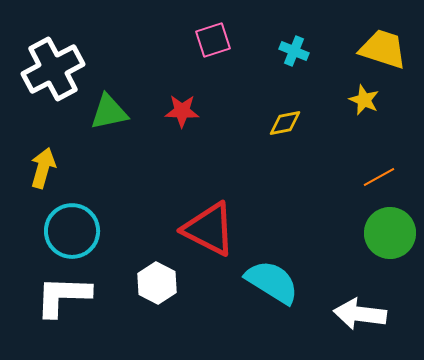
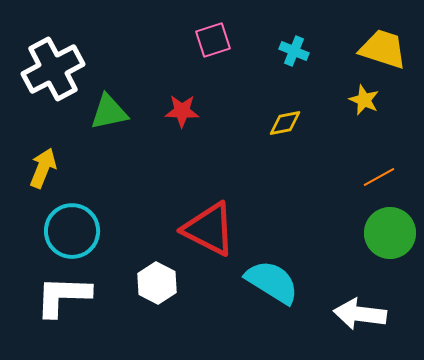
yellow arrow: rotated 6 degrees clockwise
